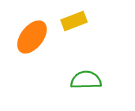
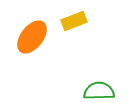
green semicircle: moved 13 px right, 11 px down
